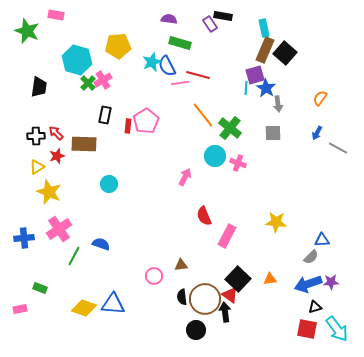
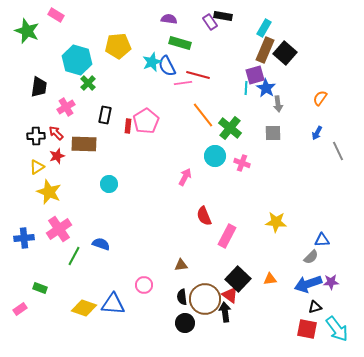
pink rectangle at (56, 15): rotated 21 degrees clockwise
purple rectangle at (210, 24): moved 2 px up
cyan rectangle at (264, 28): rotated 42 degrees clockwise
pink cross at (103, 80): moved 37 px left, 27 px down
pink line at (180, 83): moved 3 px right
gray line at (338, 148): moved 3 px down; rotated 36 degrees clockwise
pink cross at (238, 163): moved 4 px right
pink circle at (154, 276): moved 10 px left, 9 px down
pink rectangle at (20, 309): rotated 24 degrees counterclockwise
black circle at (196, 330): moved 11 px left, 7 px up
